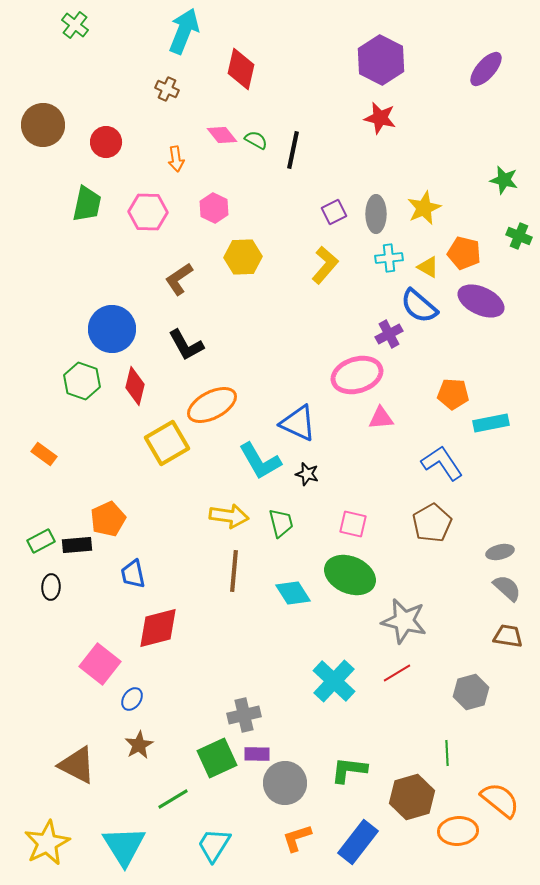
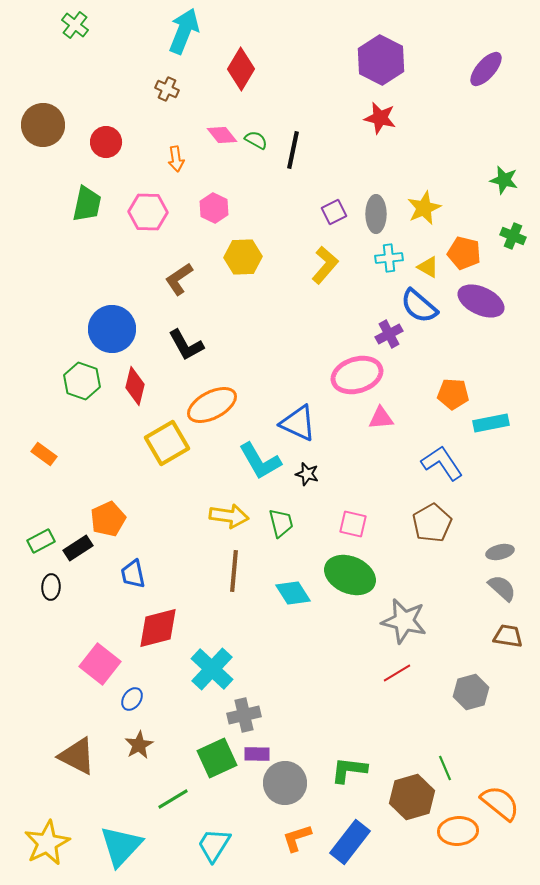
red diamond at (241, 69): rotated 18 degrees clockwise
green cross at (519, 236): moved 6 px left
black rectangle at (77, 545): moved 1 px right, 3 px down; rotated 28 degrees counterclockwise
gray semicircle at (507, 588): moved 5 px left
cyan cross at (334, 681): moved 122 px left, 12 px up
green line at (447, 753): moved 2 px left, 15 px down; rotated 20 degrees counterclockwise
brown triangle at (77, 765): moved 9 px up
orange semicircle at (500, 800): moved 3 px down
blue rectangle at (358, 842): moved 8 px left
cyan triangle at (124, 846): moved 3 px left; rotated 15 degrees clockwise
